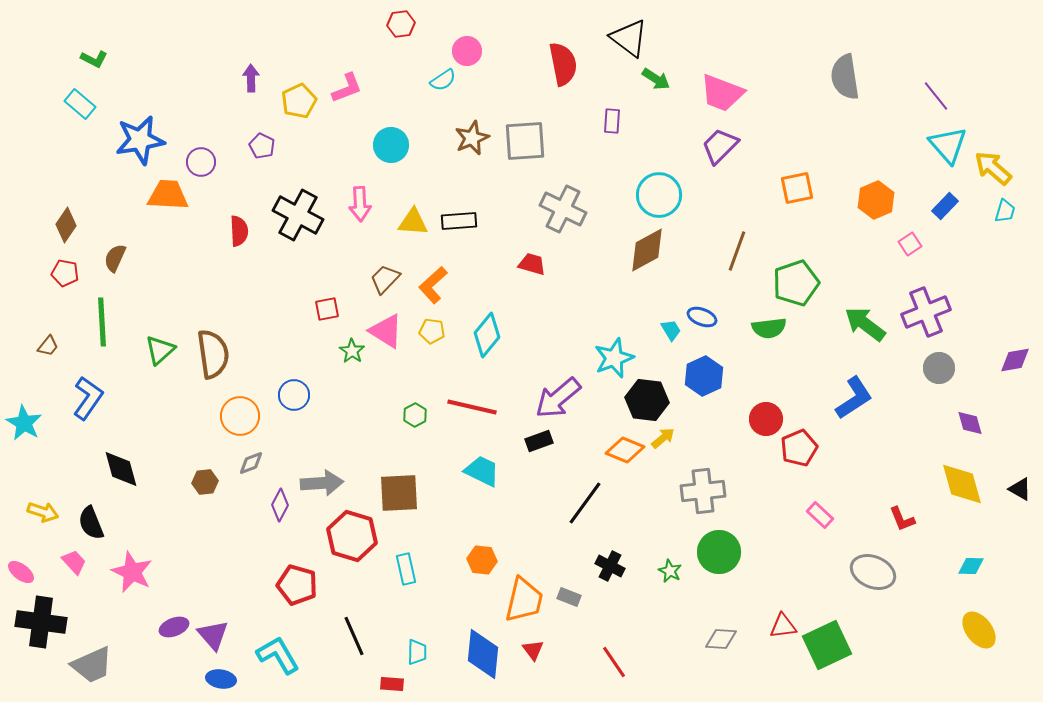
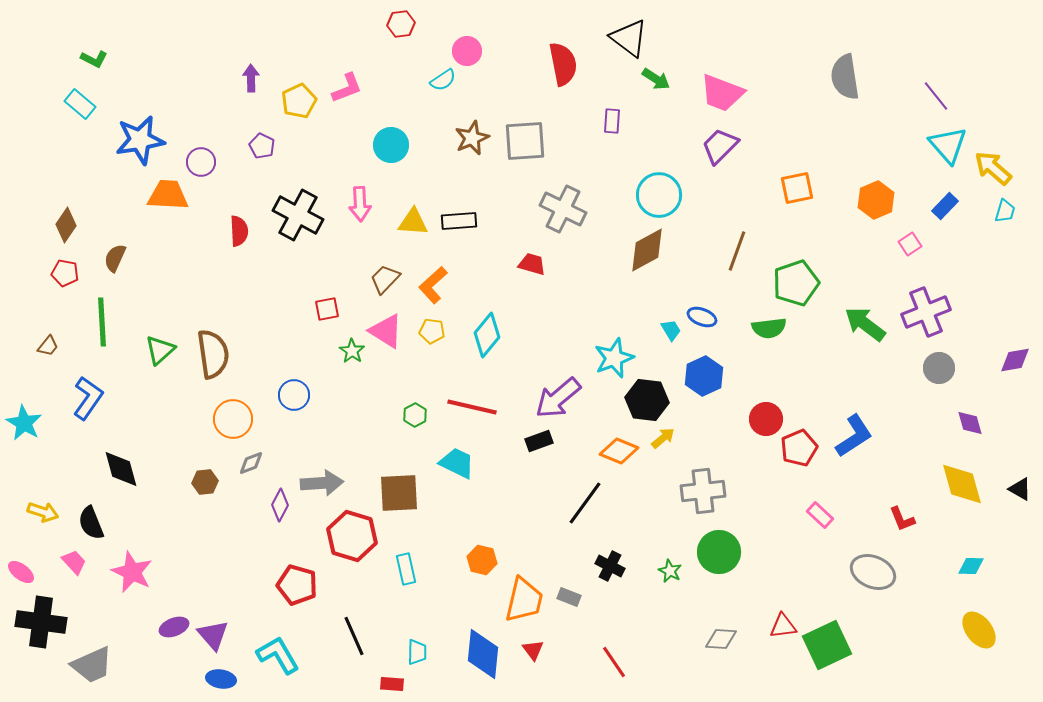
blue L-shape at (854, 398): moved 38 px down
orange circle at (240, 416): moved 7 px left, 3 px down
orange diamond at (625, 450): moved 6 px left, 1 px down
cyan trapezoid at (482, 471): moved 25 px left, 8 px up
orange hexagon at (482, 560): rotated 8 degrees clockwise
